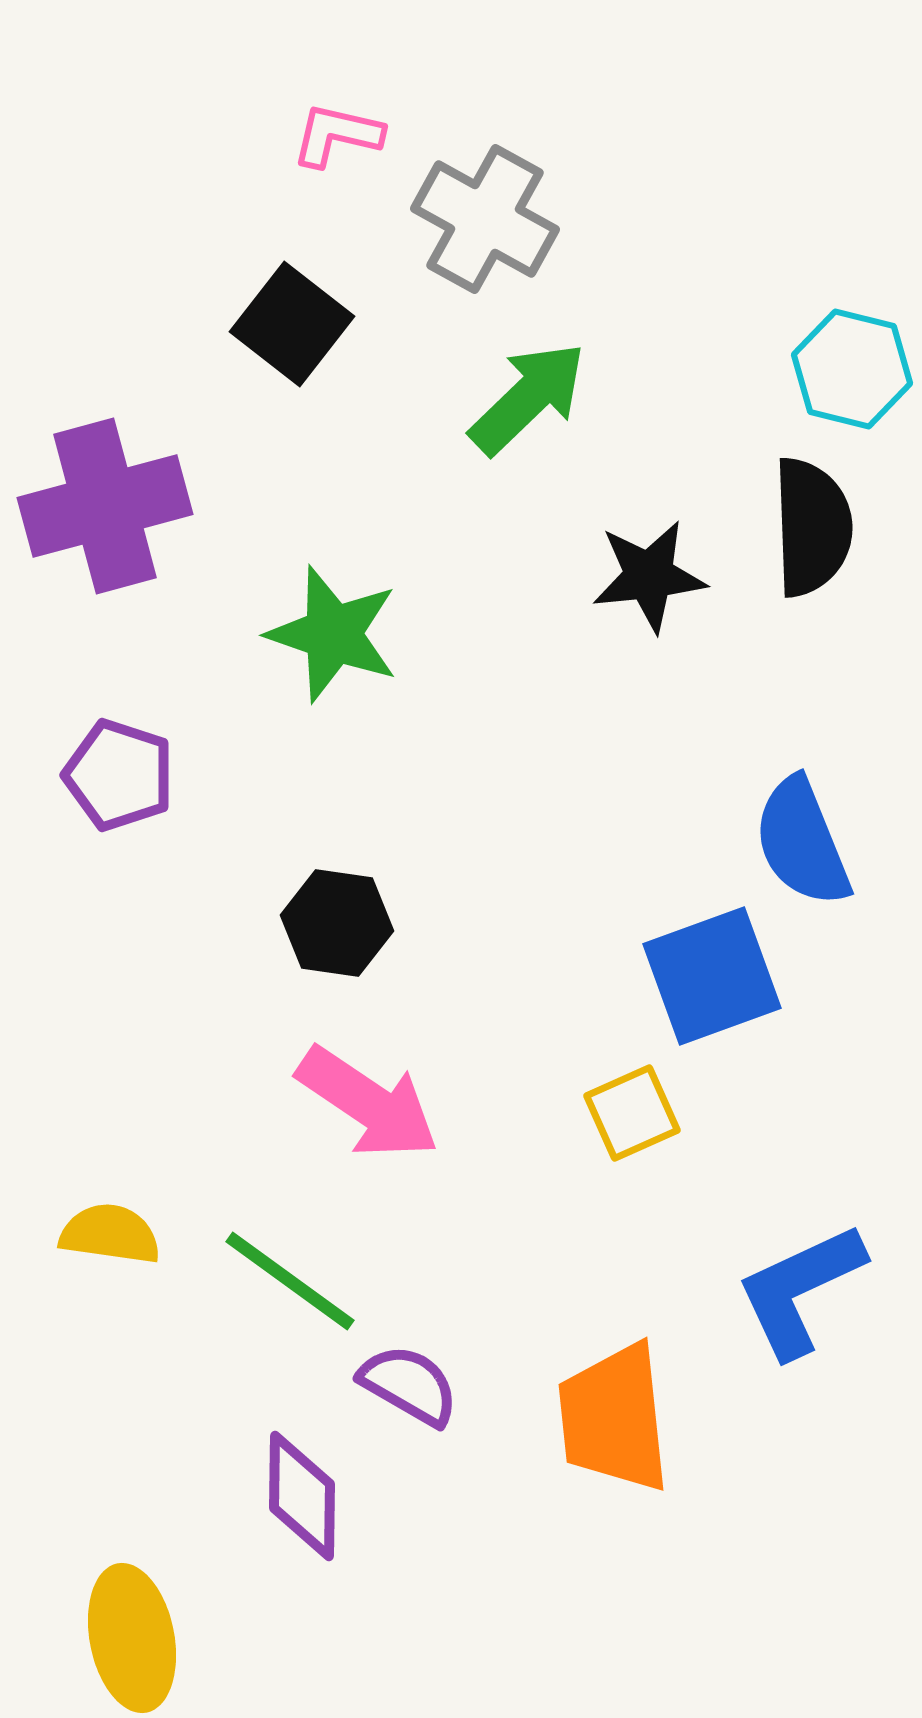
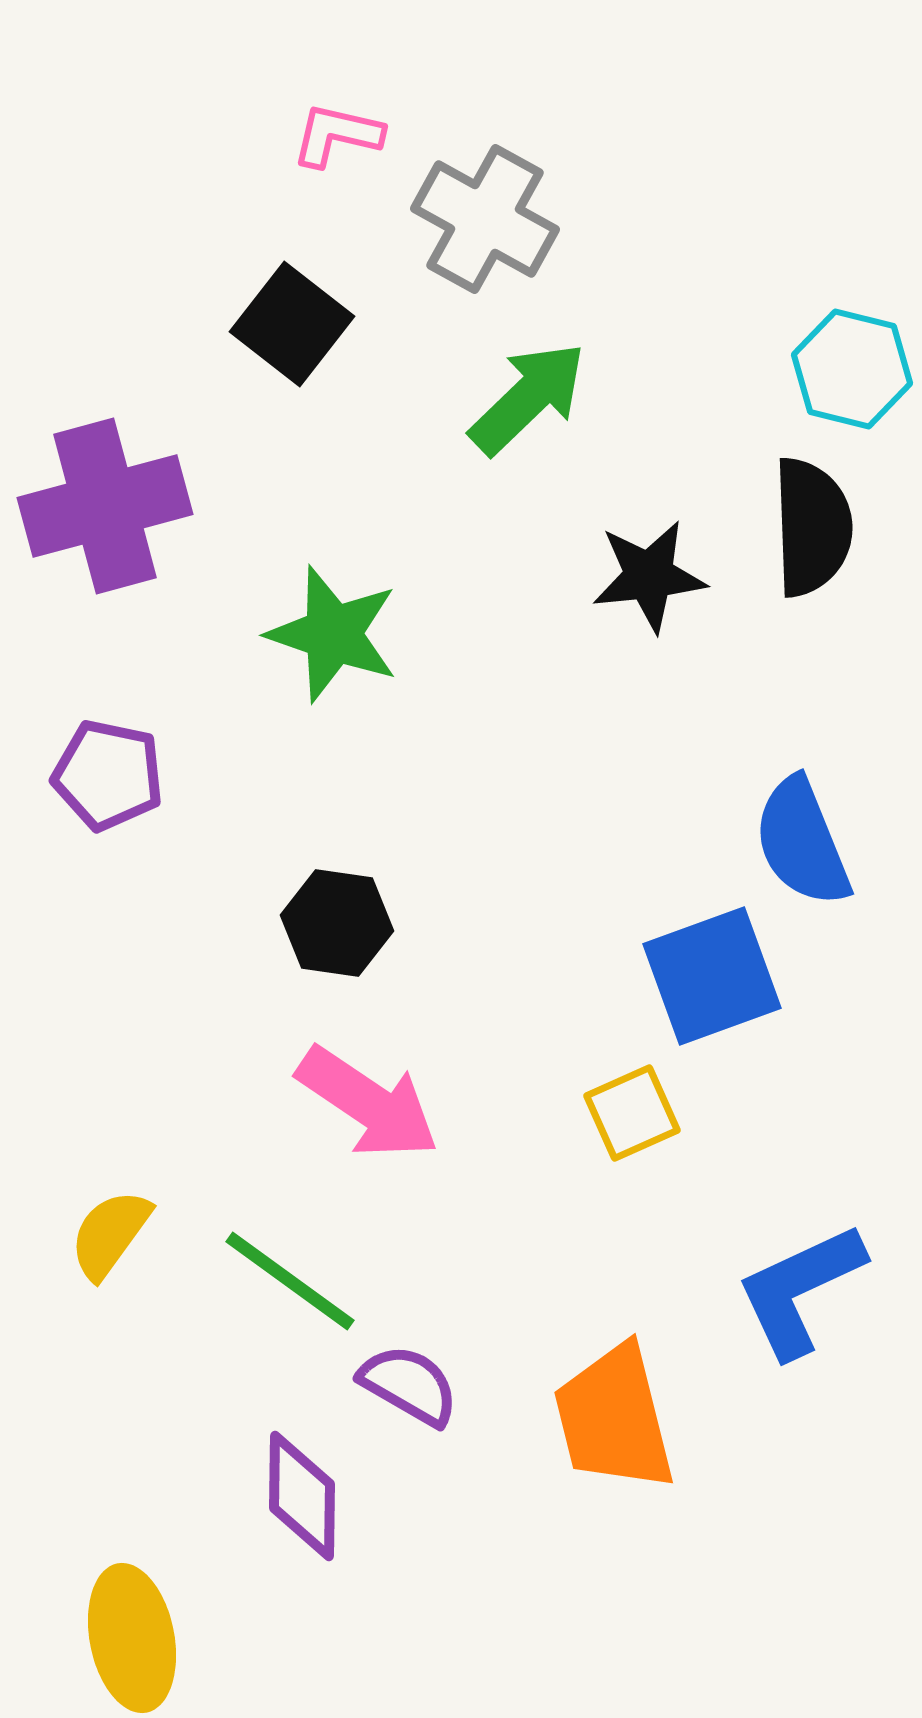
purple pentagon: moved 11 px left; rotated 6 degrees counterclockwise
yellow semicircle: rotated 62 degrees counterclockwise
orange trapezoid: rotated 8 degrees counterclockwise
